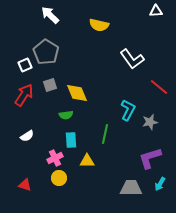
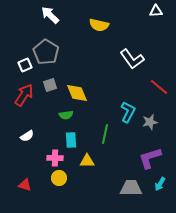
cyan L-shape: moved 2 px down
pink cross: rotated 28 degrees clockwise
